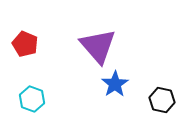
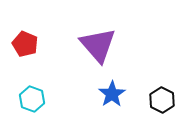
purple triangle: moved 1 px up
blue star: moved 3 px left, 10 px down
black hexagon: rotated 15 degrees clockwise
